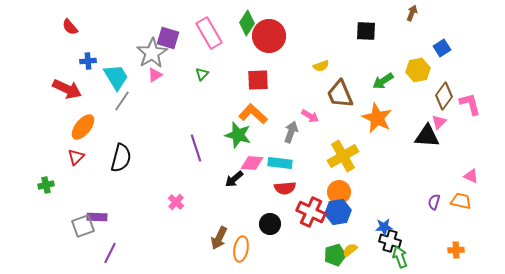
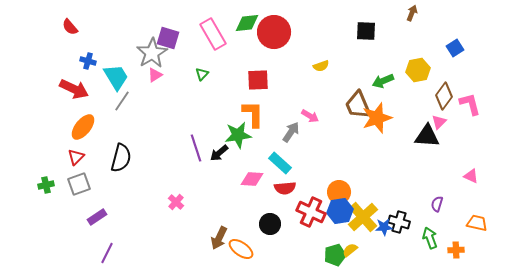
green diamond at (247, 23): rotated 50 degrees clockwise
pink rectangle at (209, 33): moved 4 px right, 1 px down
red circle at (269, 36): moved 5 px right, 4 px up
blue square at (442, 48): moved 13 px right
blue cross at (88, 61): rotated 21 degrees clockwise
green arrow at (383, 81): rotated 10 degrees clockwise
red arrow at (67, 89): moved 7 px right
brown trapezoid at (340, 94): moved 18 px right, 11 px down
orange L-shape at (253, 114): rotated 48 degrees clockwise
orange star at (377, 118): rotated 28 degrees clockwise
gray arrow at (291, 132): rotated 15 degrees clockwise
green star at (238, 135): rotated 24 degrees counterclockwise
yellow cross at (343, 156): moved 20 px right, 61 px down; rotated 12 degrees counterclockwise
pink diamond at (252, 163): moved 16 px down
cyan rectangle at (280, 163): rotated 35 degrees clockwise
black arrow at (234, 179): moved 15 px left, 26 px up
orange trapezoid at (461, 201): moved 16 px right, 22 px down
purple semicircle at (434, 202): moved 3 px right, 2 px down
blue hexagon at (338, 212): moved 2 px right, 1 px up
purple rectangle at (97, 217): rotated 36 degrees counterclockwise
gray square at (83, 226): moved 4 px left, 42 px up
black cross at (390, 241): moved 9 px right, 19 px up
orange ellipse at (241, 249): rotated 65 degrees counterclockwise
purple line at (110, 253): moved 3 px left
green arrow at (400, 257): moved 30 px right, 19 px up
